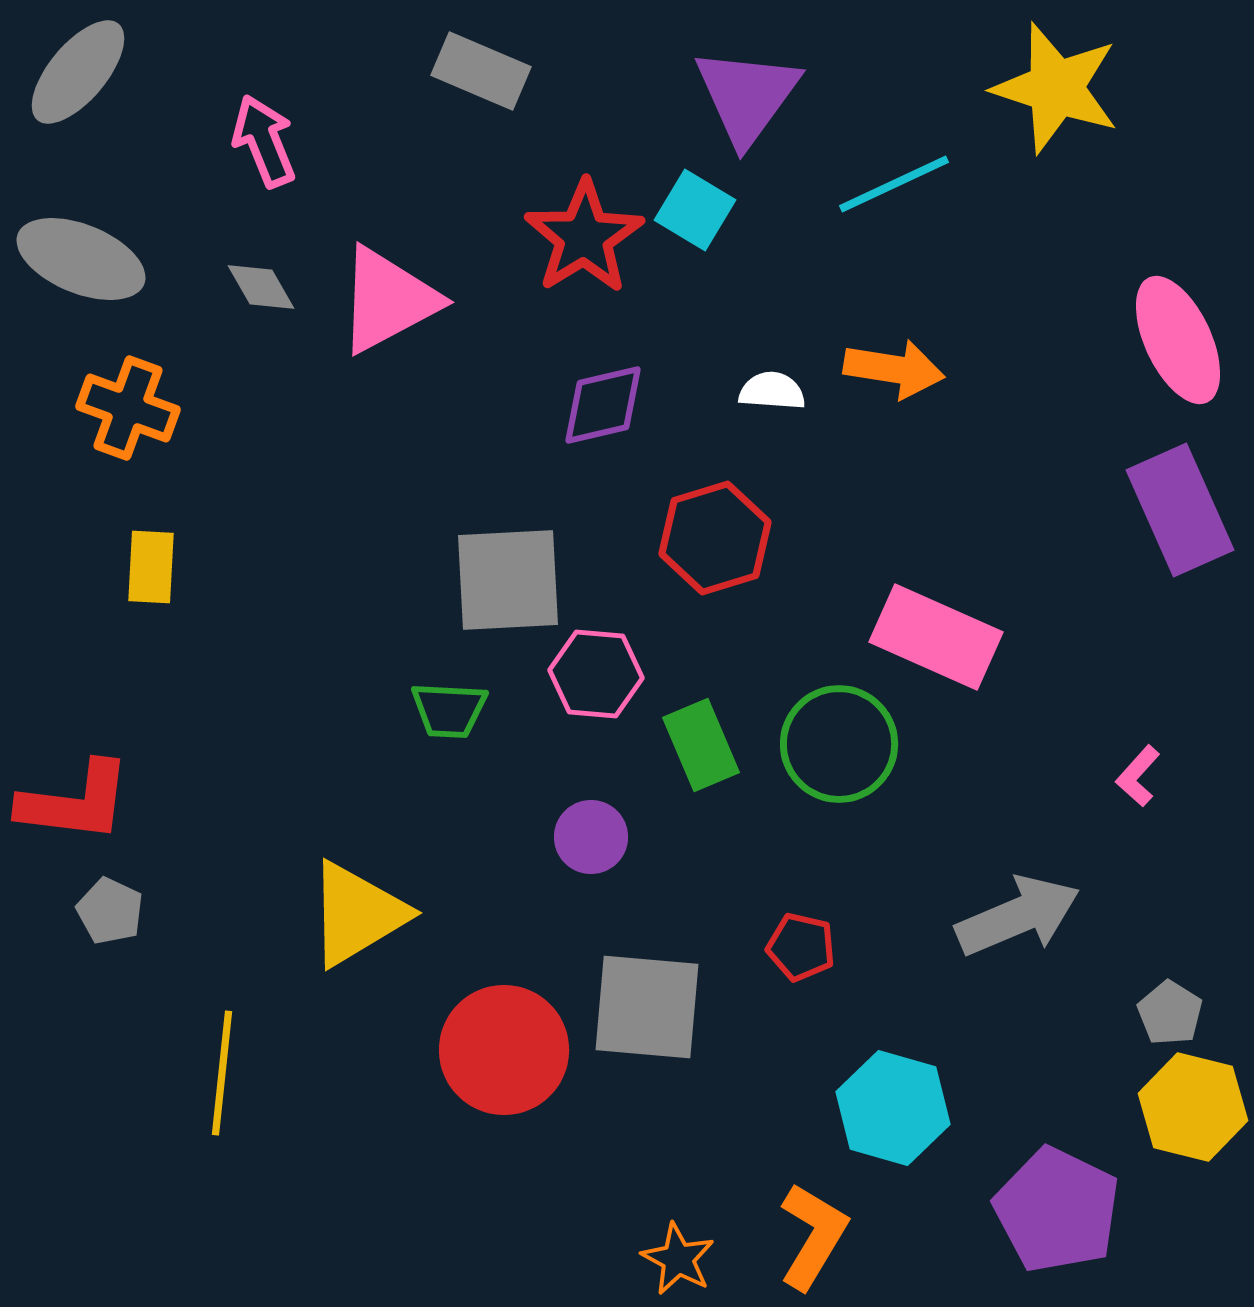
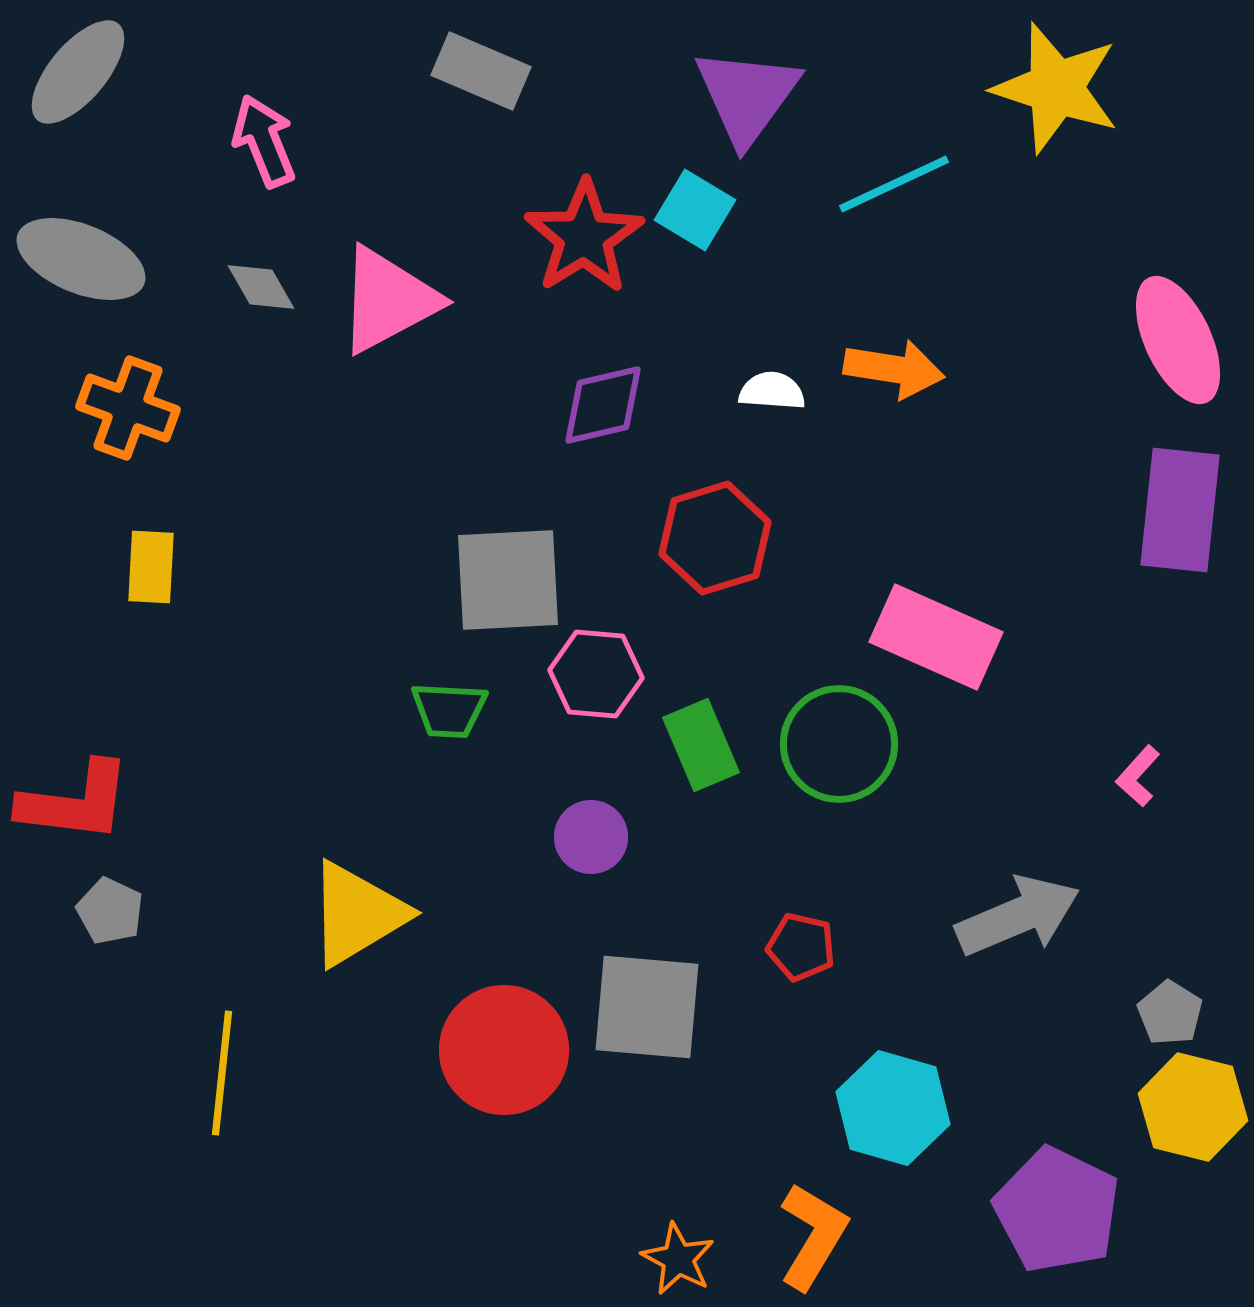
purple rectangle at (1180, 510): rotated 30 degrees clockwise
